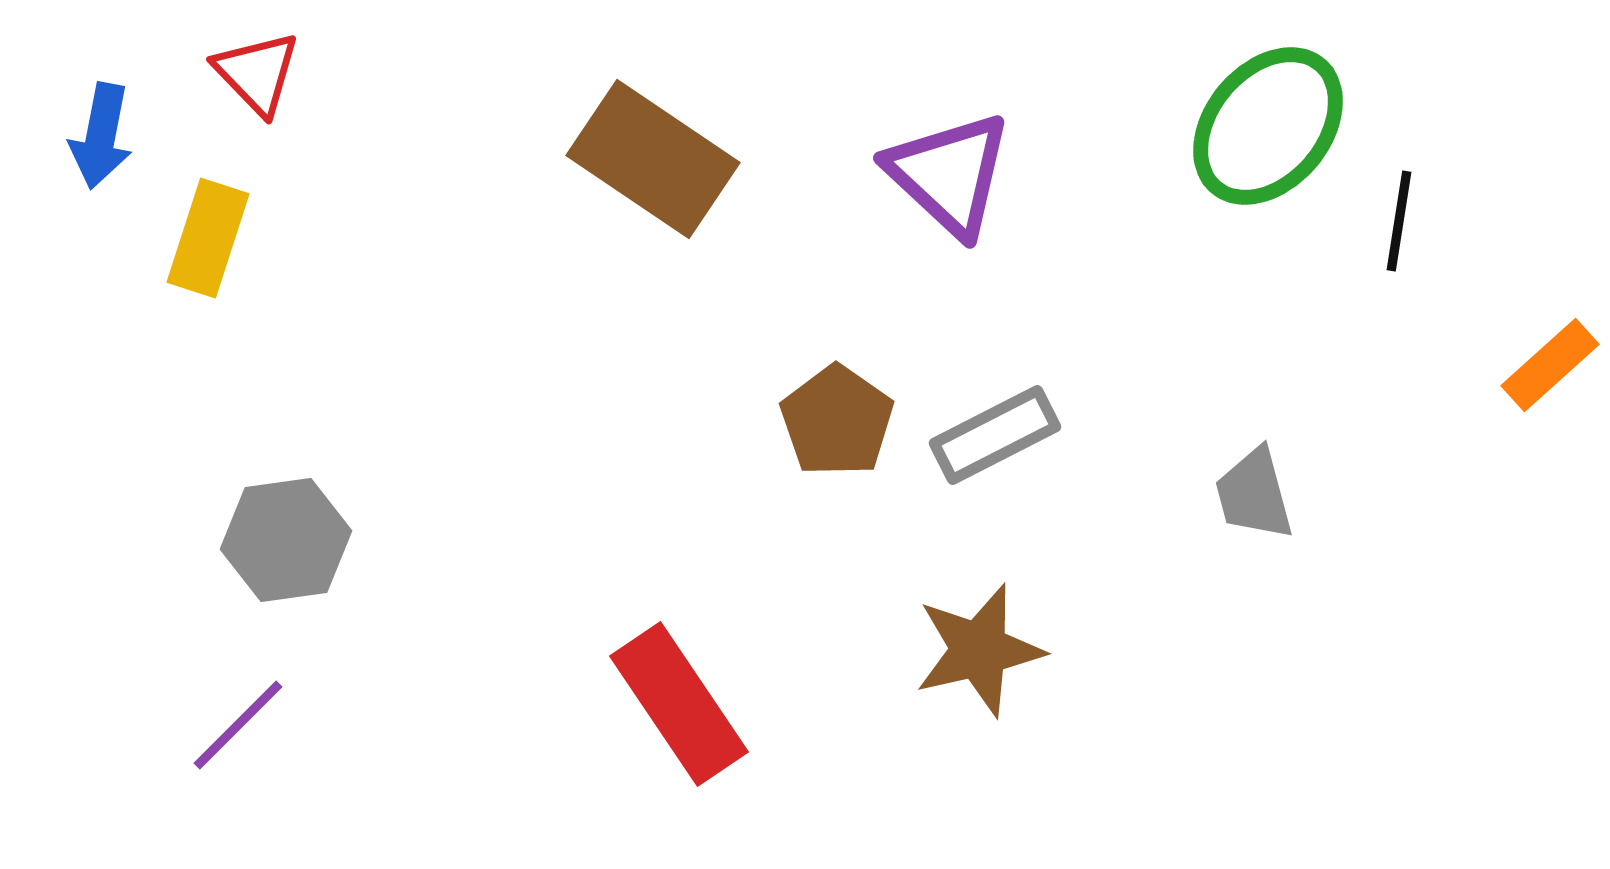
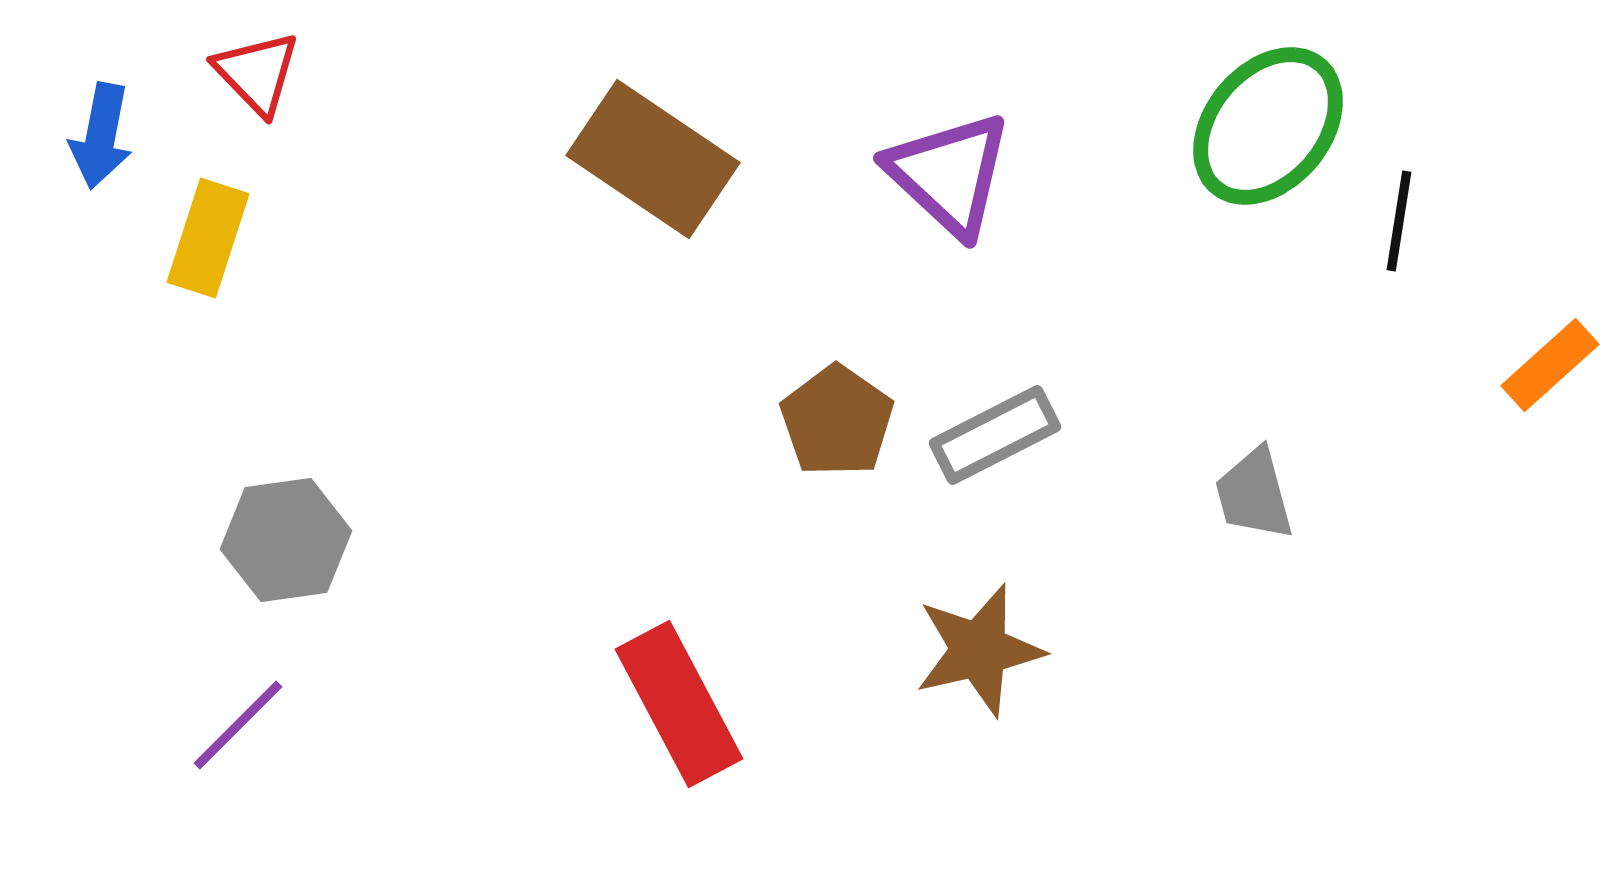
red rectangle: rotated 6 degrees clockwise
